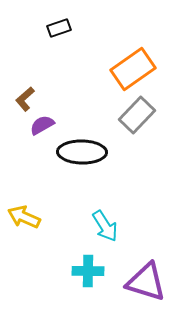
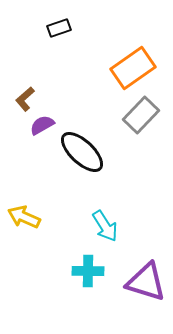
orange rectangle: moved 1 px up
gray rectangle: moved 4 px right
black ellipse: rotated 42 degrees clockwise
